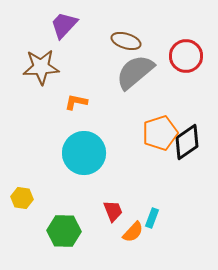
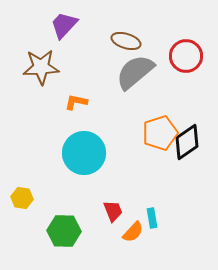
cyan rectangle: rotated 30 degrees counterclockwise
